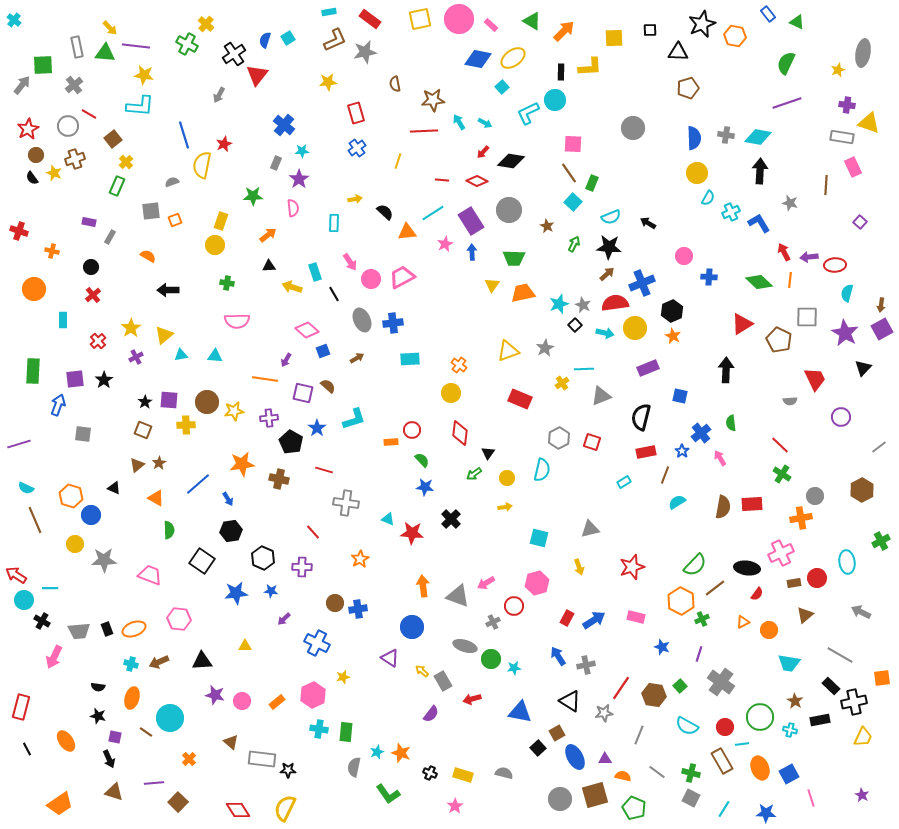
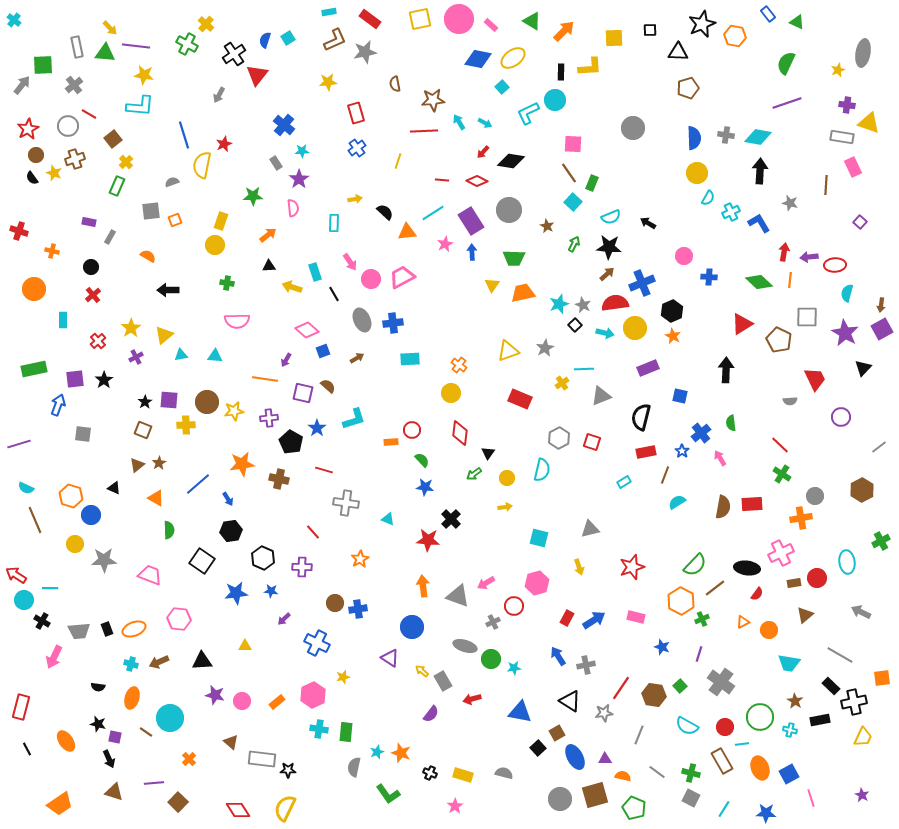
gray rectangle at (276, 163): rotated 56 degrees counterclockwise
red arrow at (784, 252): rotated 36 degrees clockwise
green rectangle at (33, 371): moved 1 px right, 2 px up; rotated 75 degrees clockwise
red star at (412, 533): moved 16 px right, 7 px down
black star at (98, 716): moved 8 px down
